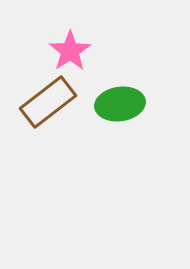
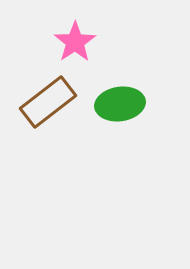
pink star: moved 5 px right, 9 px up
